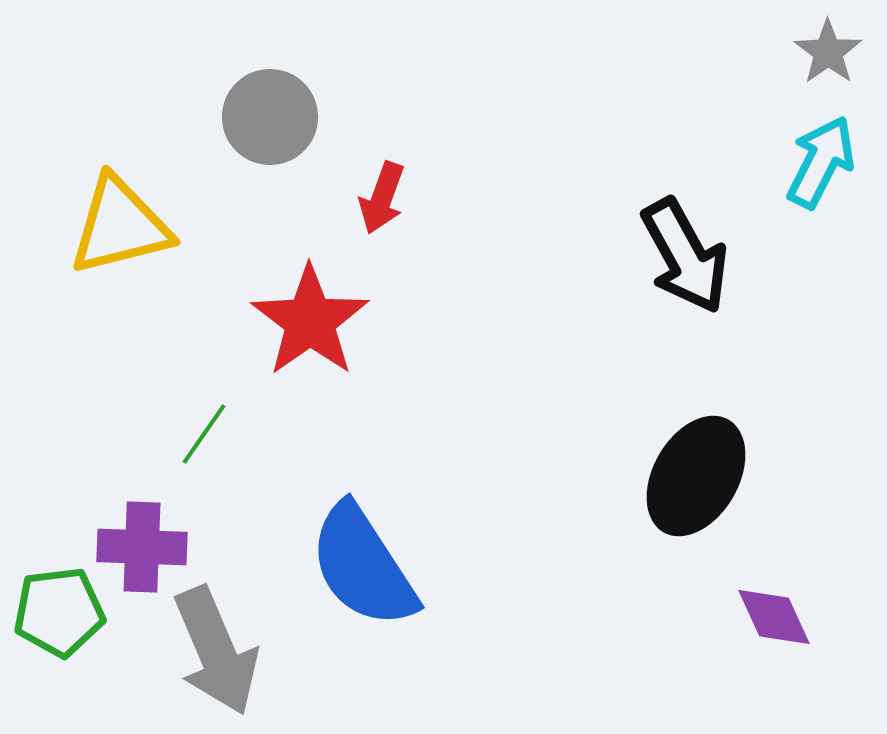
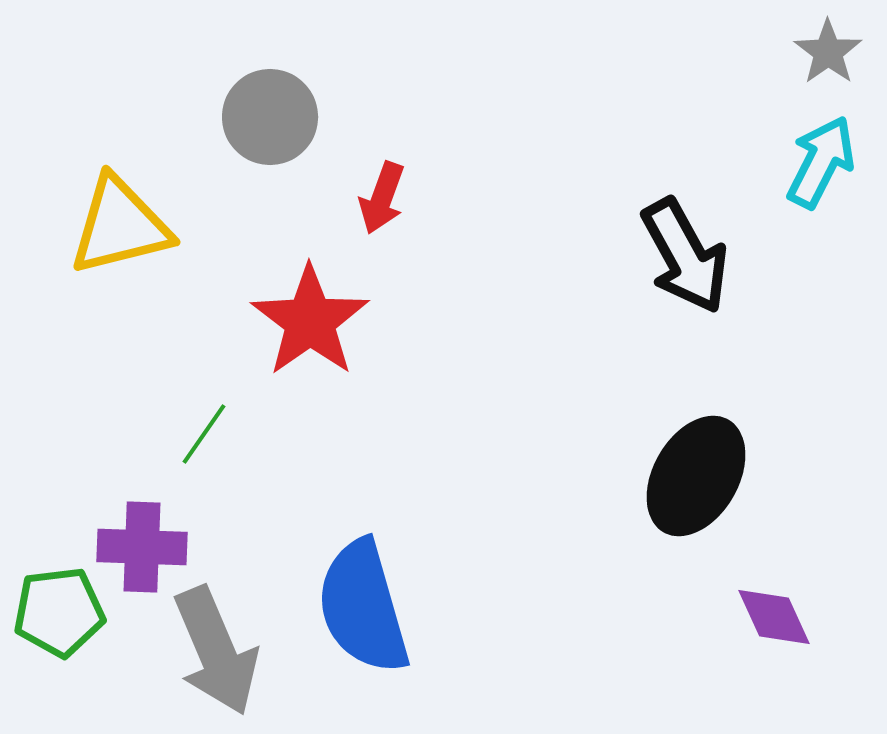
blue semicircle: moved 41 px down; rotated 17 degrees clockwise
